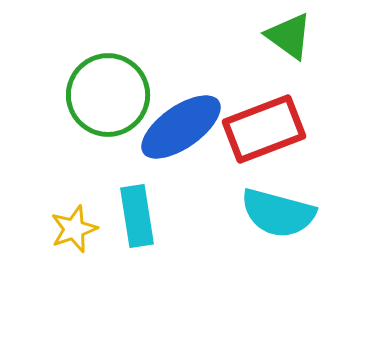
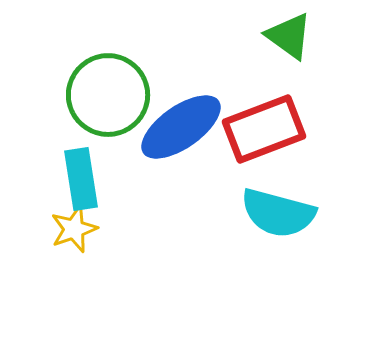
cyan rectangle: moved 56 px left, 37 px up
